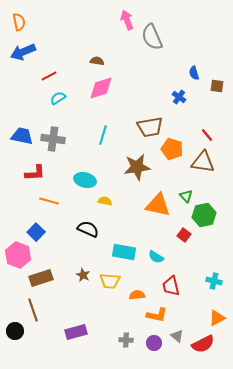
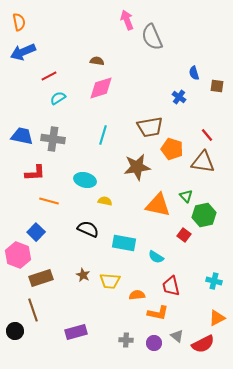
cyan rectangle at (124, 252): moved 9 px up
orange L-shape at (157, 315): moved 1 px right, 2 px up
